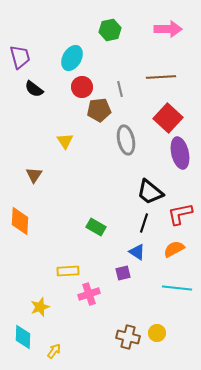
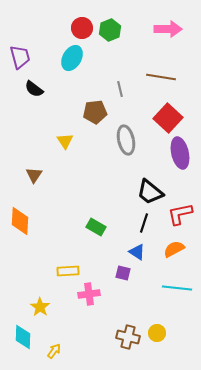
green hexagon: rotated 10 degrees counterclockwise
brown line: rotated 12 degrees clockwise
red circle: moved 59 px up
brown pentagon: moved 4 px left, 2 px down
purple square: rotated 28 degrees clockwise
pink cross: rotated 10 degrees clockwise
yellow star: rotated 18 degrees counterclockwise
